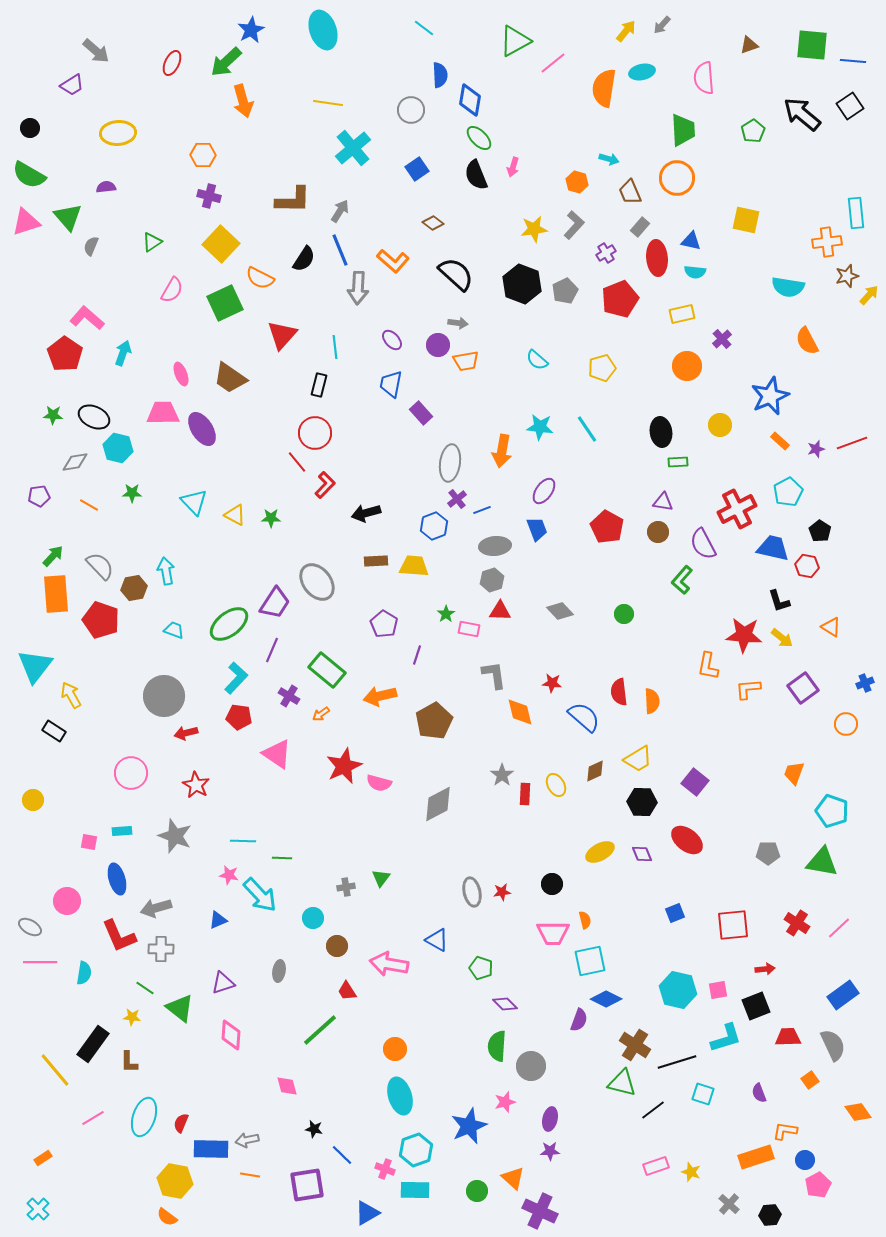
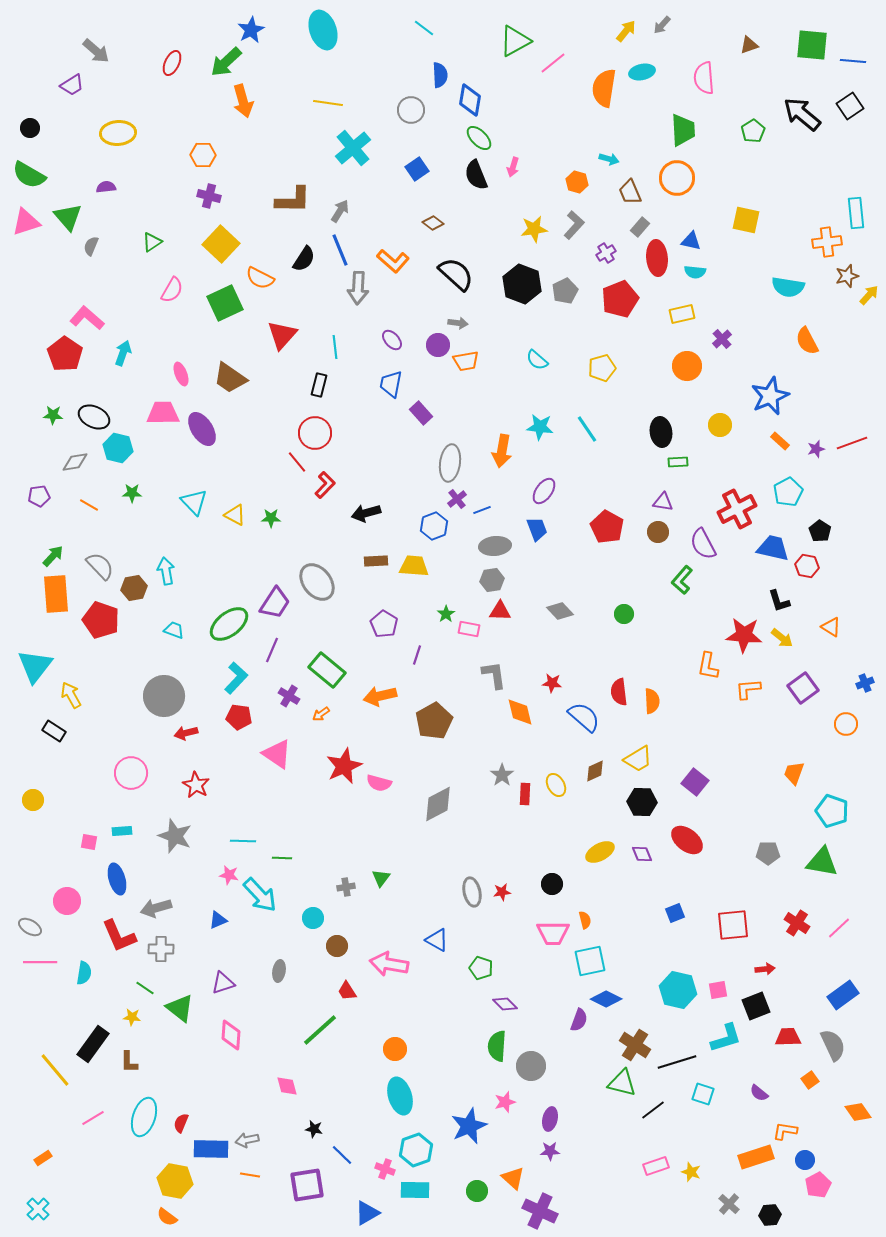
gray hexagon at (492, 580): rotated 10 degrees clockwise
purple semicircle at (759, 1093): rotated 30 degrees counterclockwise
